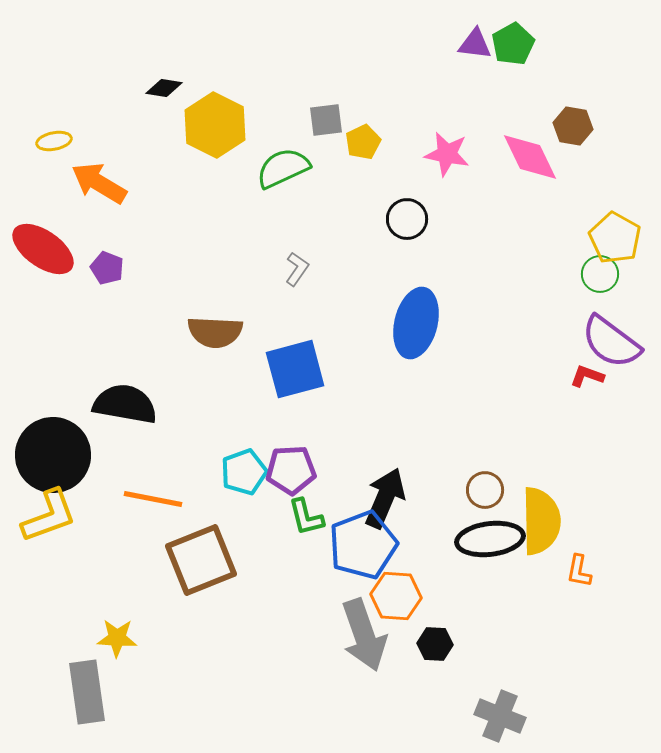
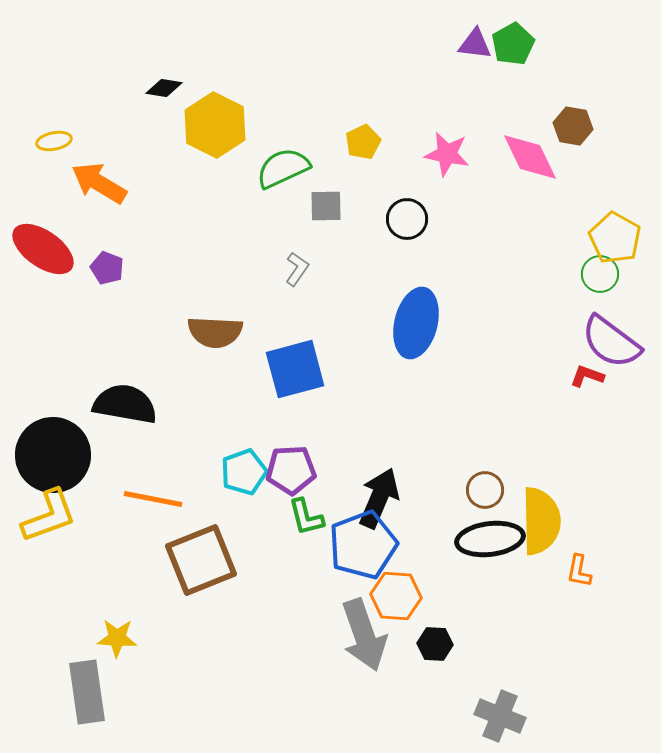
gray square at (326, 120): moved 86 px down; rotated 6 degrees clockwise
black arrow at (385, 498): moved 6 px left
